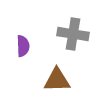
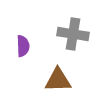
brown triangle: moved 1 px right
